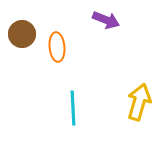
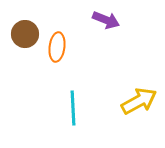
brown circle: moved 3 px right
orange ellipse: rotated 12 degrees clockwise
yellow arrow: moved 1 px up; rotated 45 degrees clockwise
